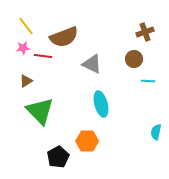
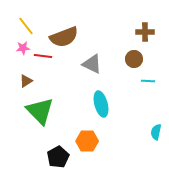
brown cross: rotated 18 degrees clockwise
